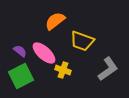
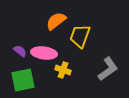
orange semicircle: moved 1 px right
yellow trapezoid: moved 2 px left, 5 px up; rotated 90 degrees clockwise
pink ellipse: rotated 35 degrees counterclockwise
green square: moved 2 px right, 4 px down; rotated 15 degrees clockwise
